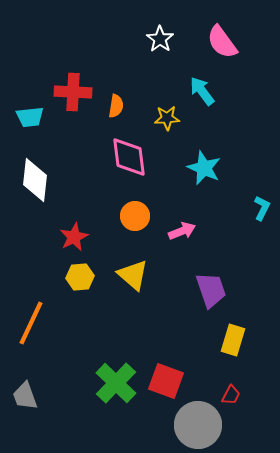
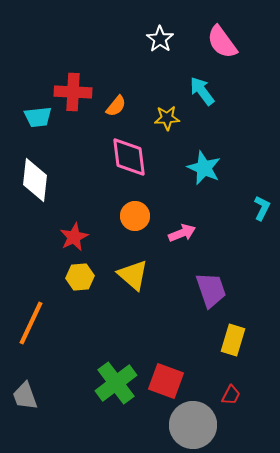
orange semicircle: rotated 30 degrees clockwise
cyan trapezoid: moved 8 px right
pink arrow: moved 2 px down
green cross: rotated 9 degrees clockwise
gray circle: moved 5 px left
